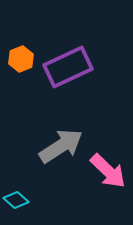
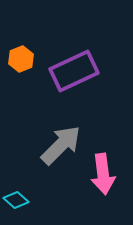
purple rectangle: moved 6 px right, 4 px down
gray arrow: moved 1 px up; rotated 12 degrees counterclockwise
pink arrow: moved 5 px left, 3 px down; rotated 39 degrees clockwise
